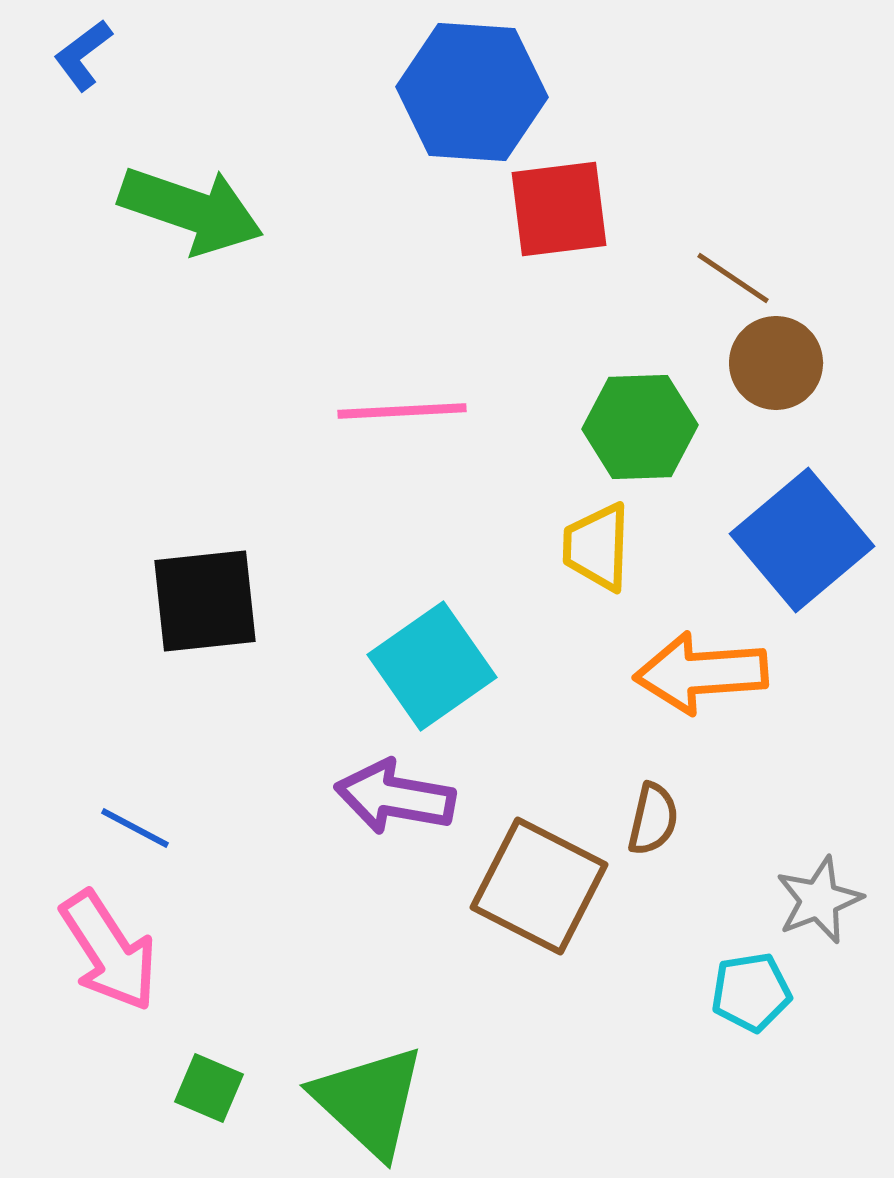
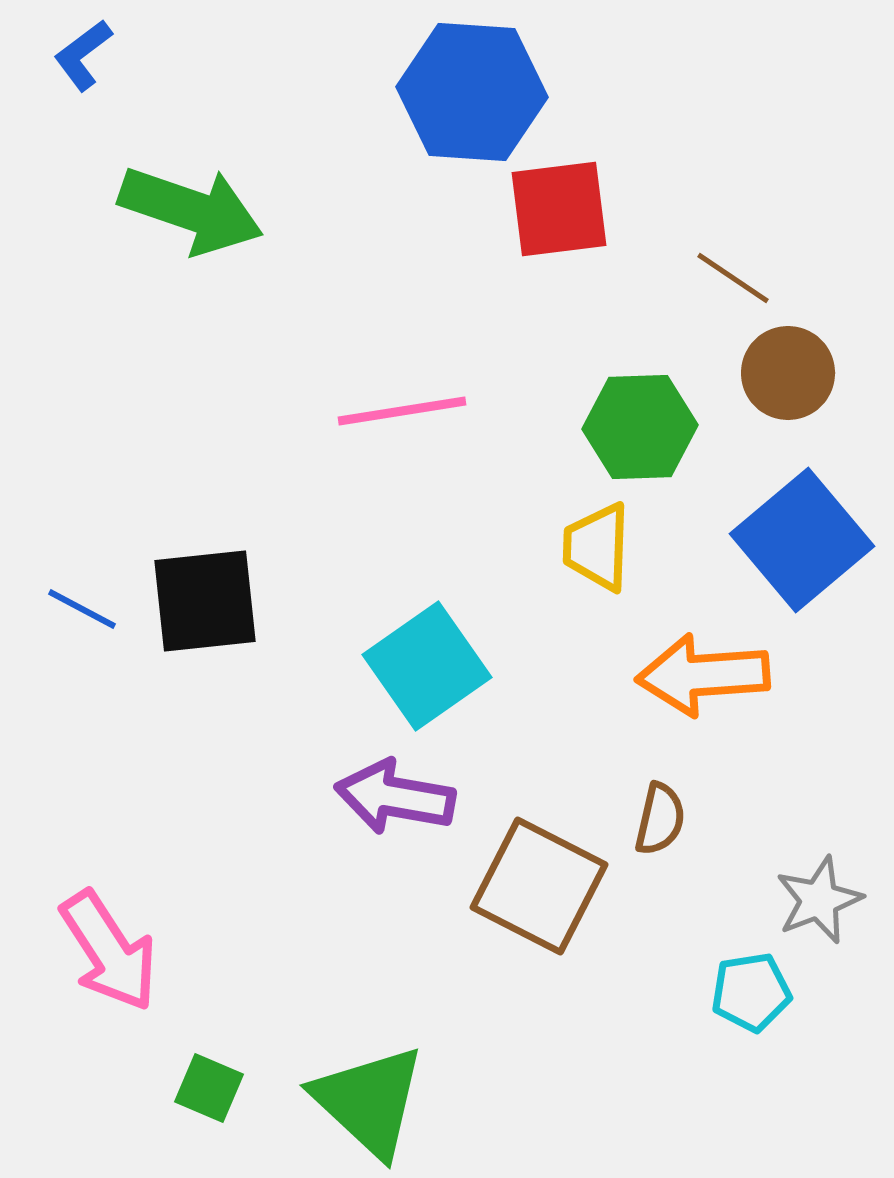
brown circle: moved 12 px right, 10 px down
pink line: rotated 6 degrees counterclockwise
cyan square: moved 5 px left
orange arrow: moved 2 px right, 2 px down
brown semicircle: moved 7 px right
blue line: moved 53 px left, 219 px up
